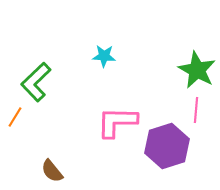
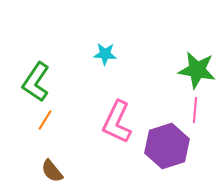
cyan star: moved 1 px right, 2 px up
green star: rotated 18 degrees counterclockwise
green L-shape: rotated 12 degrees counterclockwise
pink line: moved 1 px left
orange line: moved 30 px right, 3 px down
pink L-shape: rotated 66 degrees counterclockwise
